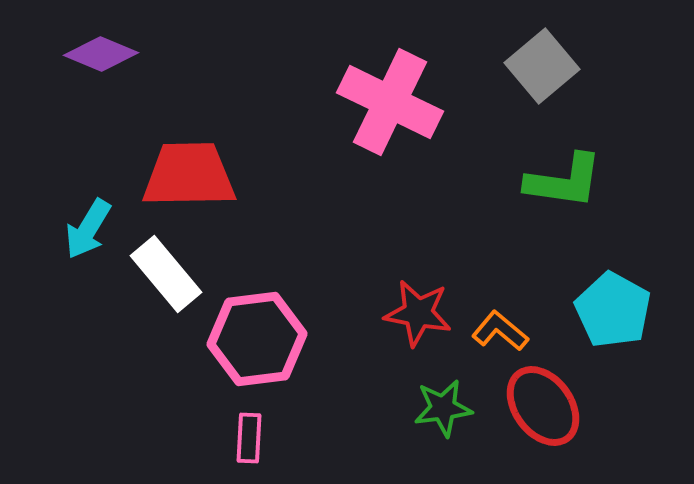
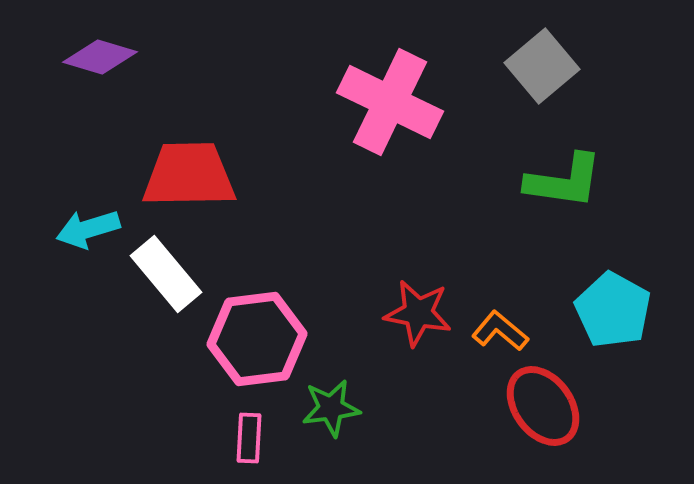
purple diamond: moved 1 px left, 3 px down; rotated 6 degrees counterclockwise
cyan arrow: rotated 42 degrees clockwise
green star: moved 112 px left
